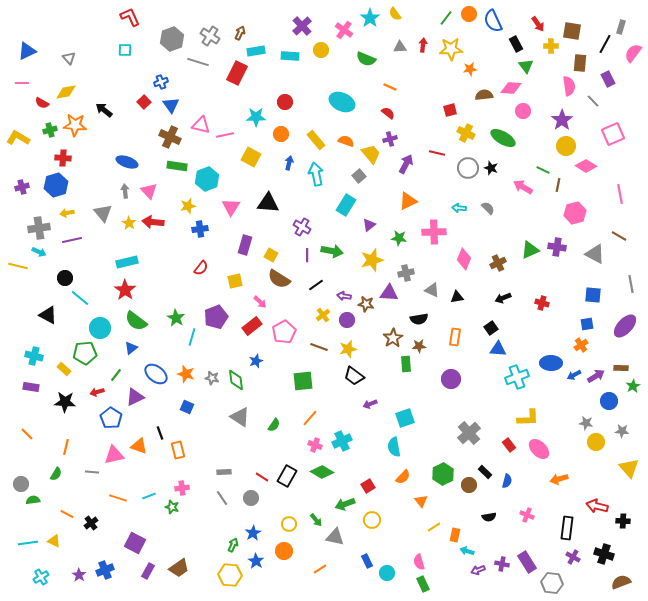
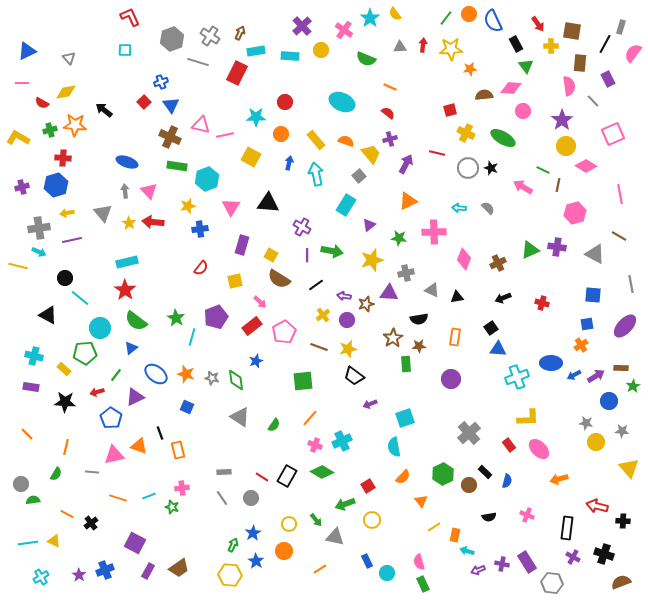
purple rectangle at (245, 245): moved 3 px left
brown star at (366, 304): rotated 28 degrees counterclockwise
